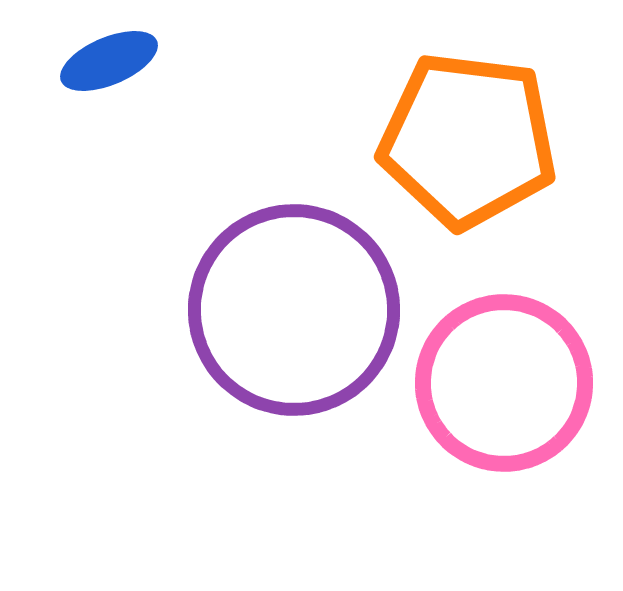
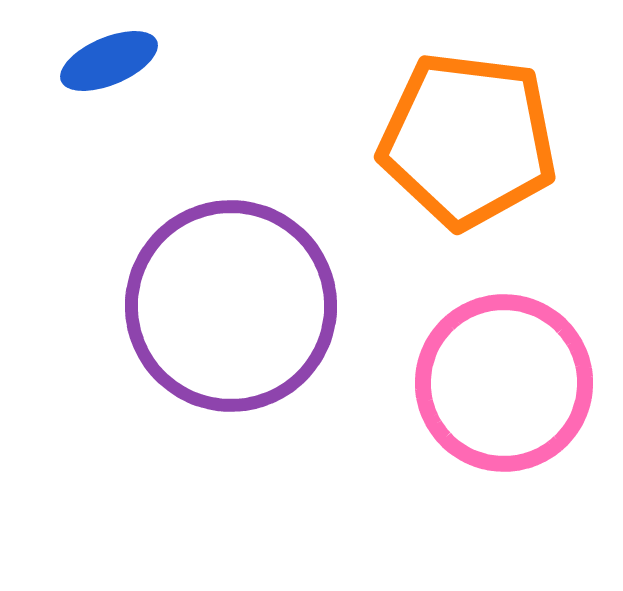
purple circle: moved 63 px left, 4 px up
